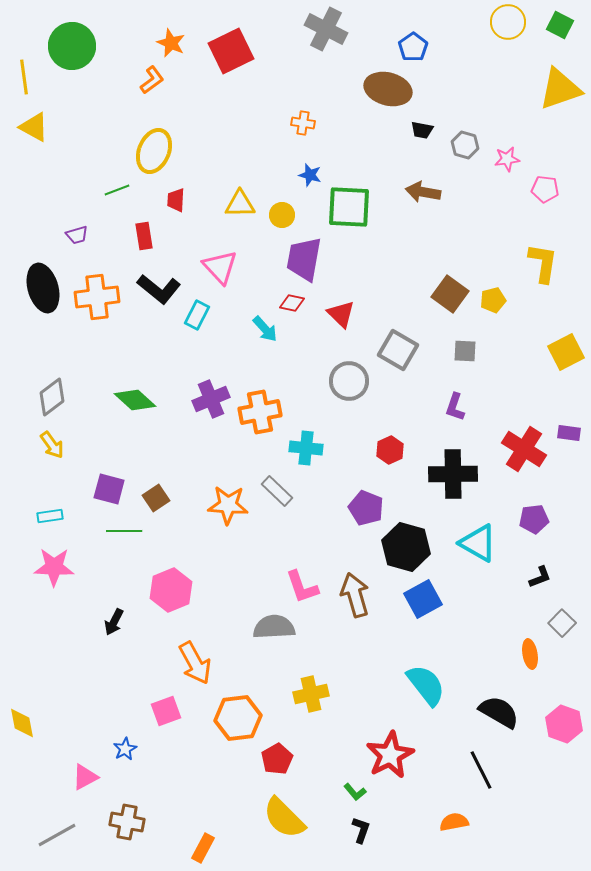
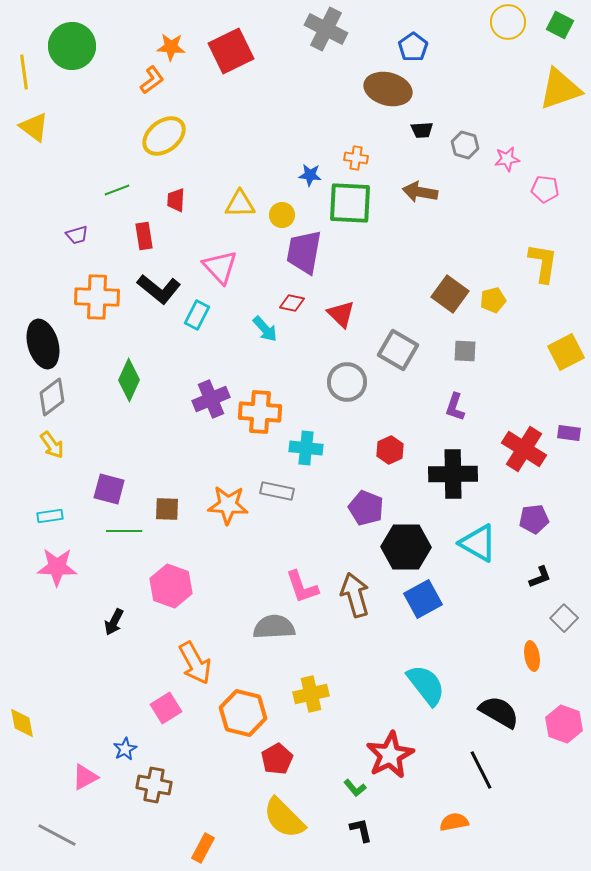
orange star at (171, 43): moved 4 px down; rotated 20 degrees counterclockwise
yellow line at (24, 77): moved 5 px up
orange cross at (303, 123): moved 53 px right, 35 px down
yellow triangle at (34, 127): rotated 8 degrees clockwise
black trapezoid at (422, 130): rotated 15 degrees counterclockwise
yellow ellipse at (154, 151): moved 10 px right, 15 px up; rotated 30 degrees clockwise
blue star at (310, 175): rotated 10 degrees counterclockwise
brown arrow at (423, 192): moved 3 px left
green square at (349, 207): moved 1 px right, 4 px up
purple trapezoid at (304, 259): moved 7 px up
black ellipse at (43, 288): moved 56 px down
orange cross at (97, 297): rotated 9 degrees clockwise
gray circle at (349, 381): moved 2 px left, 1 px down
green diamond at (135, 400): moved 6 px left, 20 px up; rotated 72 degrees clockwise
orange cross at (260, 412): rotated 15 degrees clockwise
gray rectangle at (277, 491): rotated 32 degrees counterclockwise
brown square at (156, 498): moved 11 px right, 11 px down; rotated 36 degrees clockwise
black hexagon at (406, 547): rotated 15 degrees counterclockwise
pink star at (54, 567): moved 3 px right
pink hexagon at (171, 590): moved 4 px up; rotated 18 degrees counterclockwise
gray square at (562, 623): moved 2 px right, 5 px up
orange ellipse at (530, 654): moved 2 px right, 2 px down
pink square at (166, 711): moved 3 px up; rotated 12 degrees counterclockwise
orange hexagon at (238, 718): moved 5 px right, 5 px up; rotated 21 degrees clockwise
green L-shape at (355, 792): moved 4 px up
brown cross at (127, 822): moved 27 px right, 37 px up
black L-shape at (361, 830): rotated 32 degrees counterclockwise
gray line at (57, 835): rotated 57 degrees clockwise
